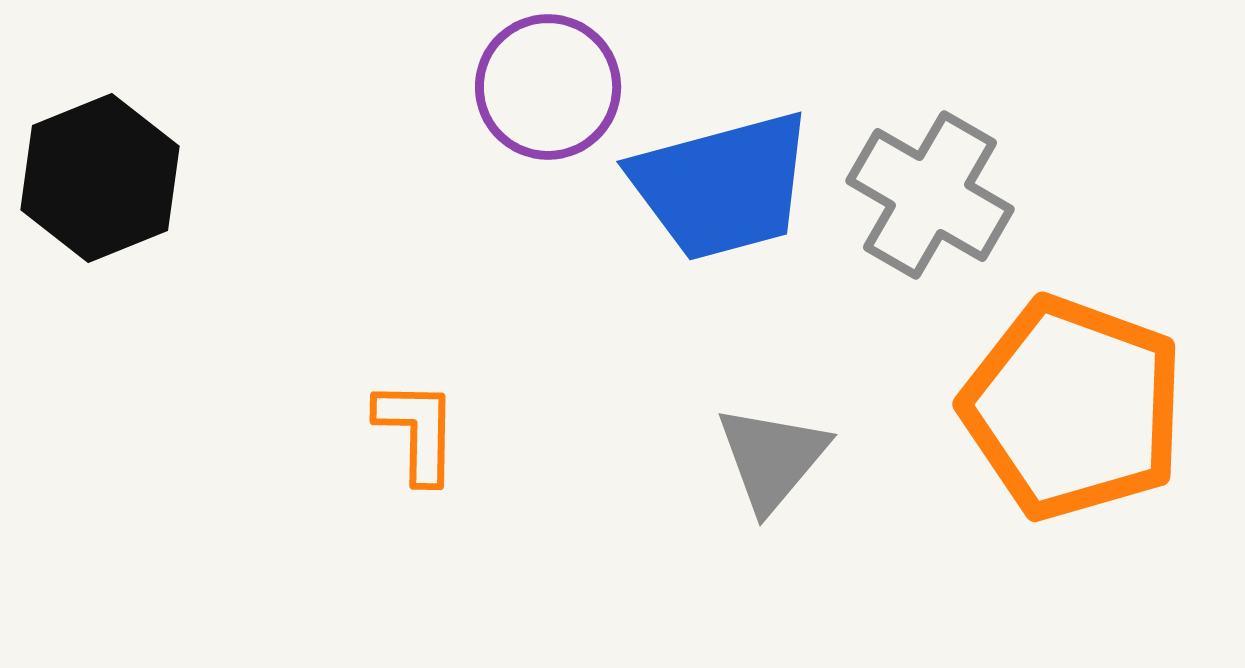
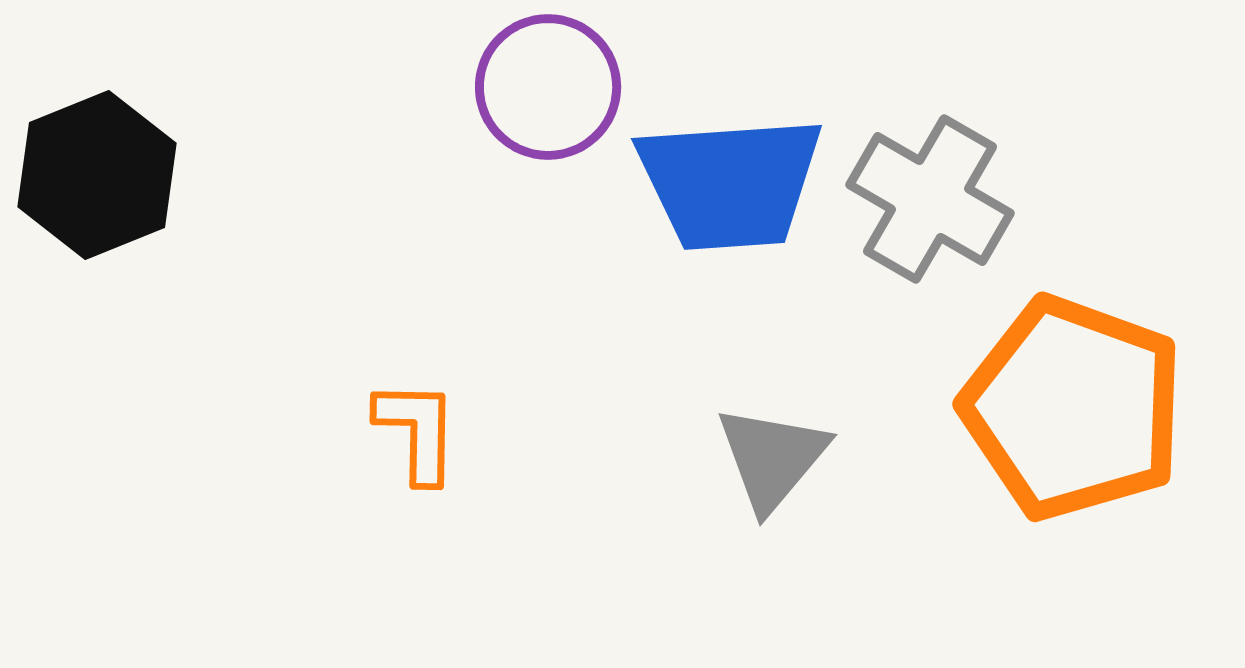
black hexagon: moved 3 px left, 3 px up
blue trapezoid: moved 8 px right, 3 px up; rotated 11 degrees clockwise
gray cross: moved 4 px down
